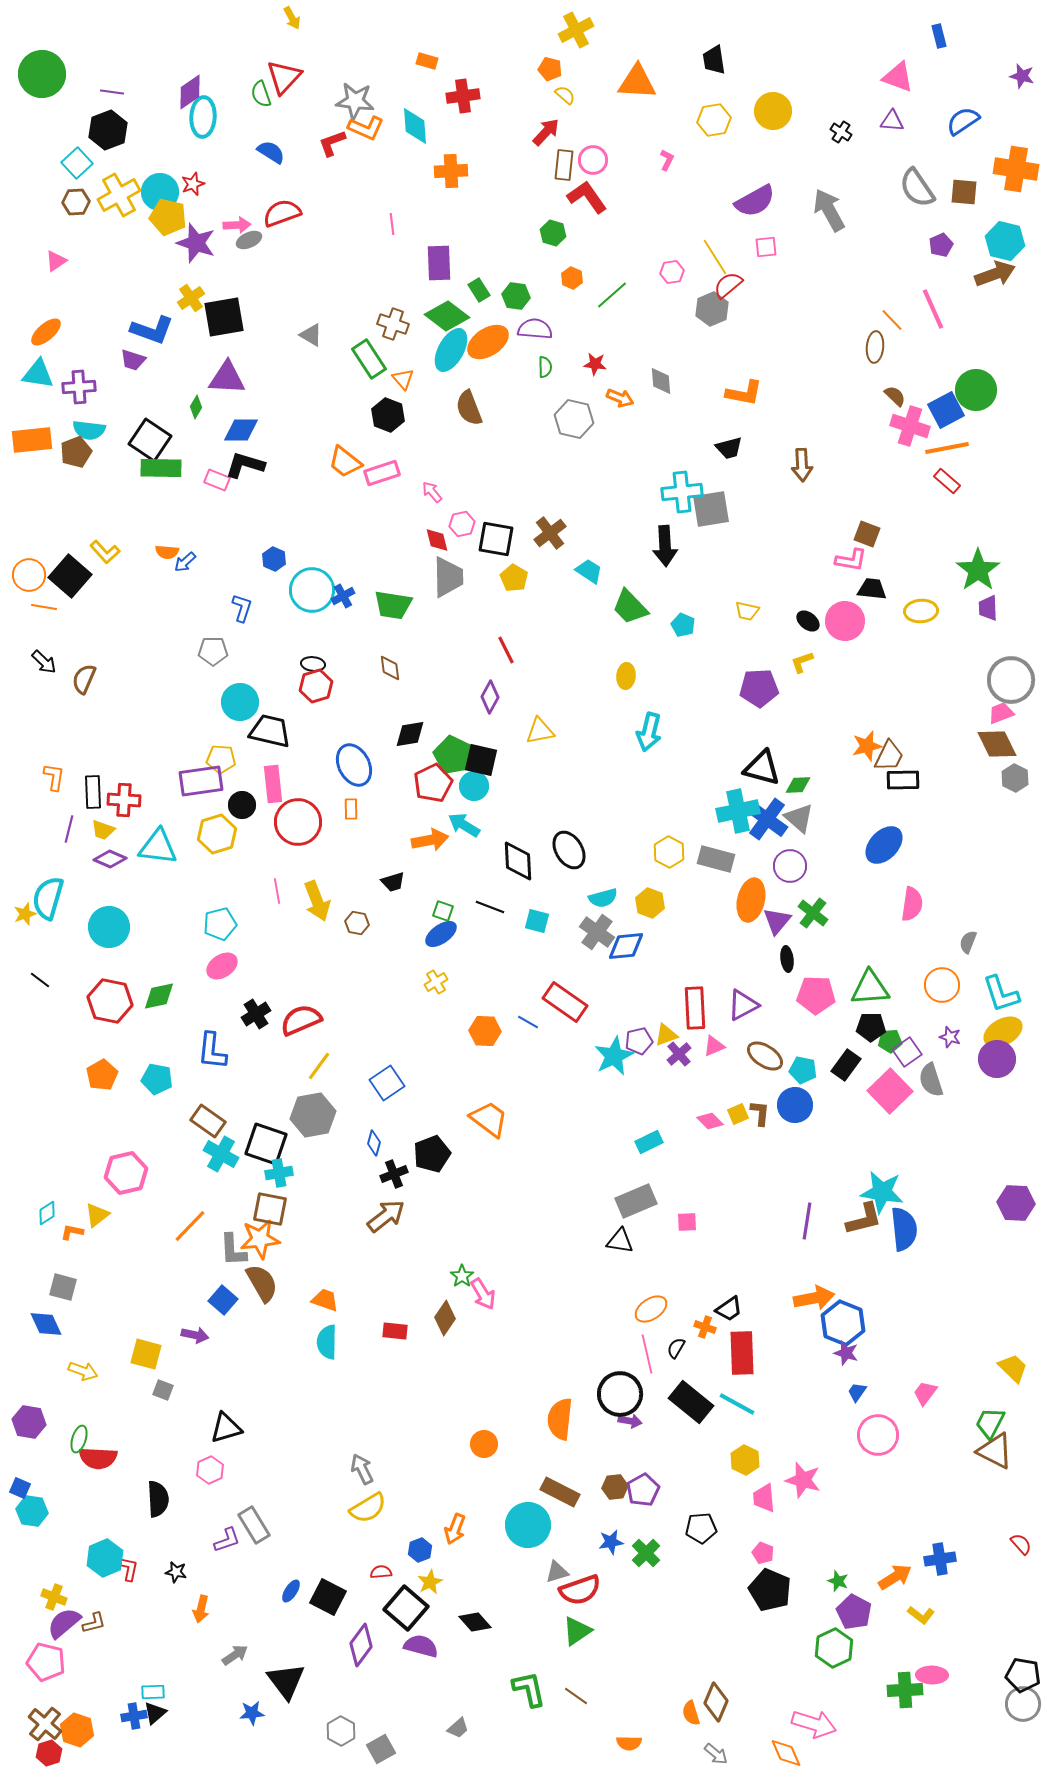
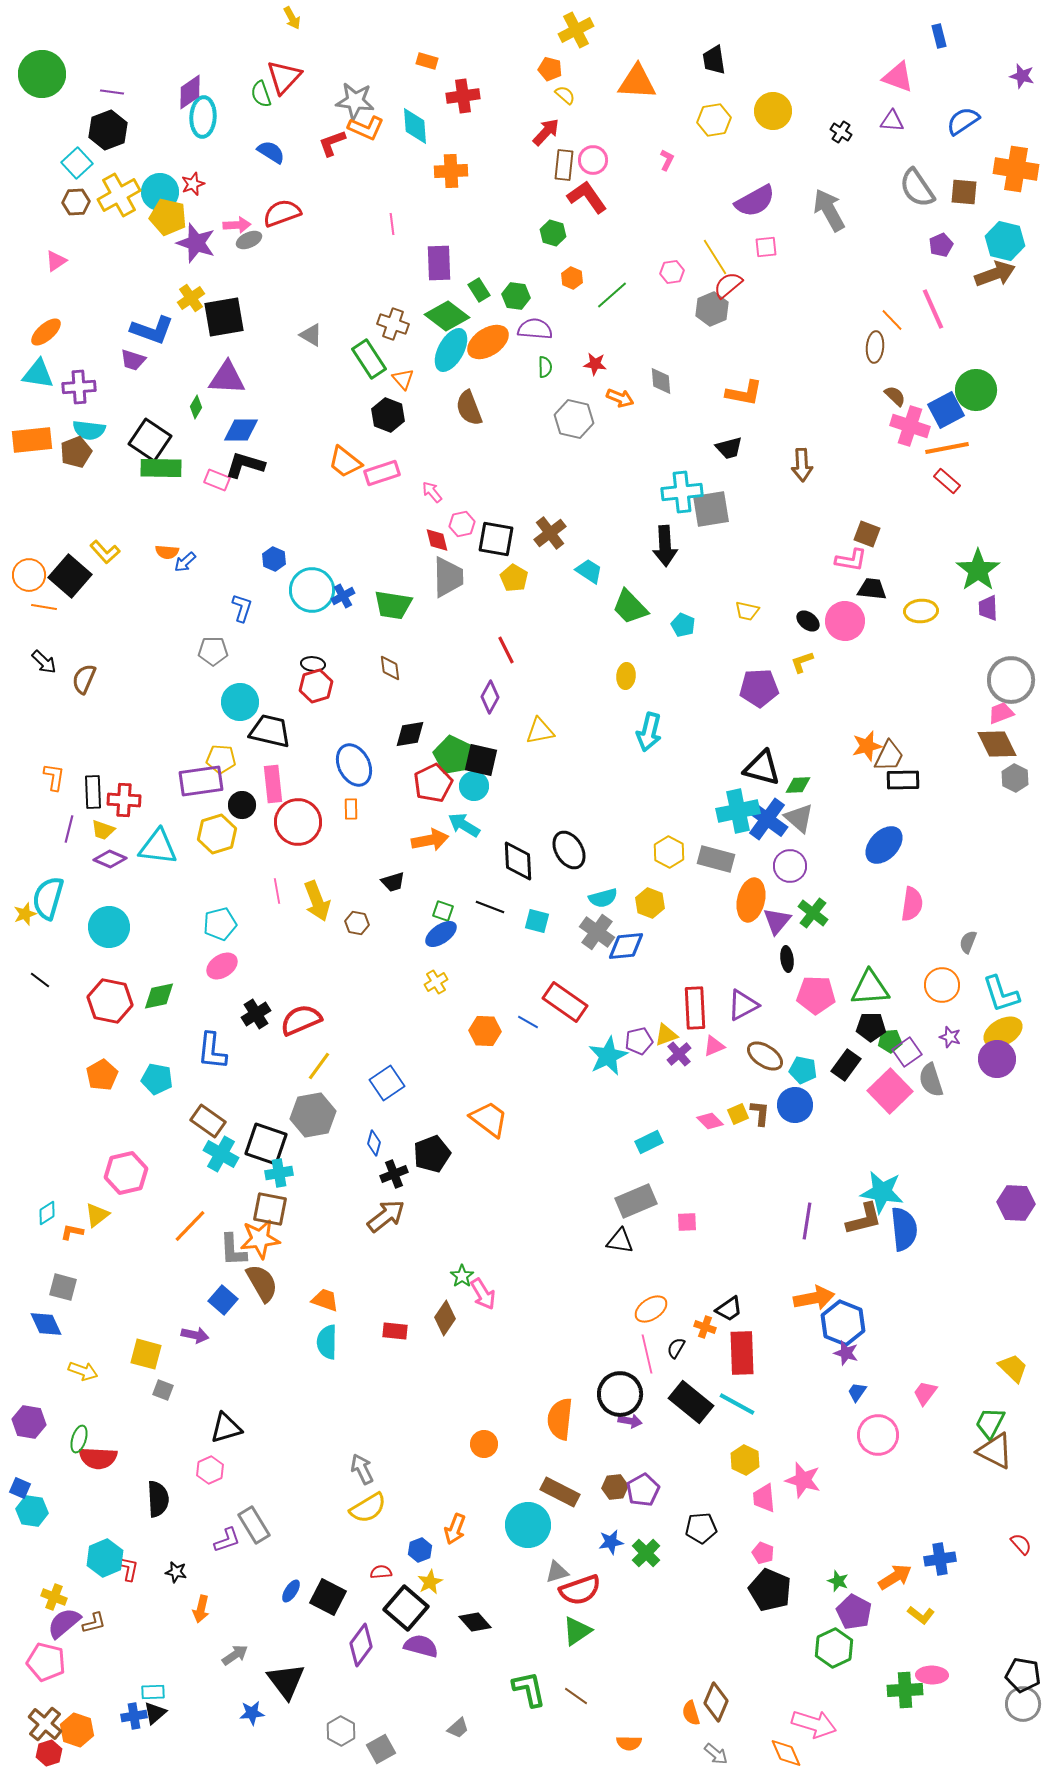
cyan star at (614, 1056): moved 6 px left
